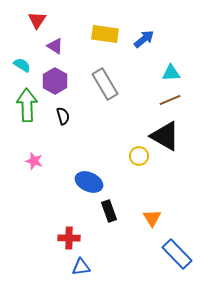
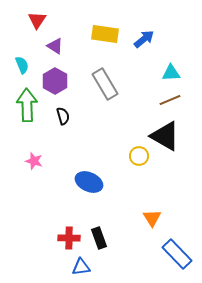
cyan semicircle: rotated 36 degrees clockwise
black rectangle: moved 10 px left, 27 px down
